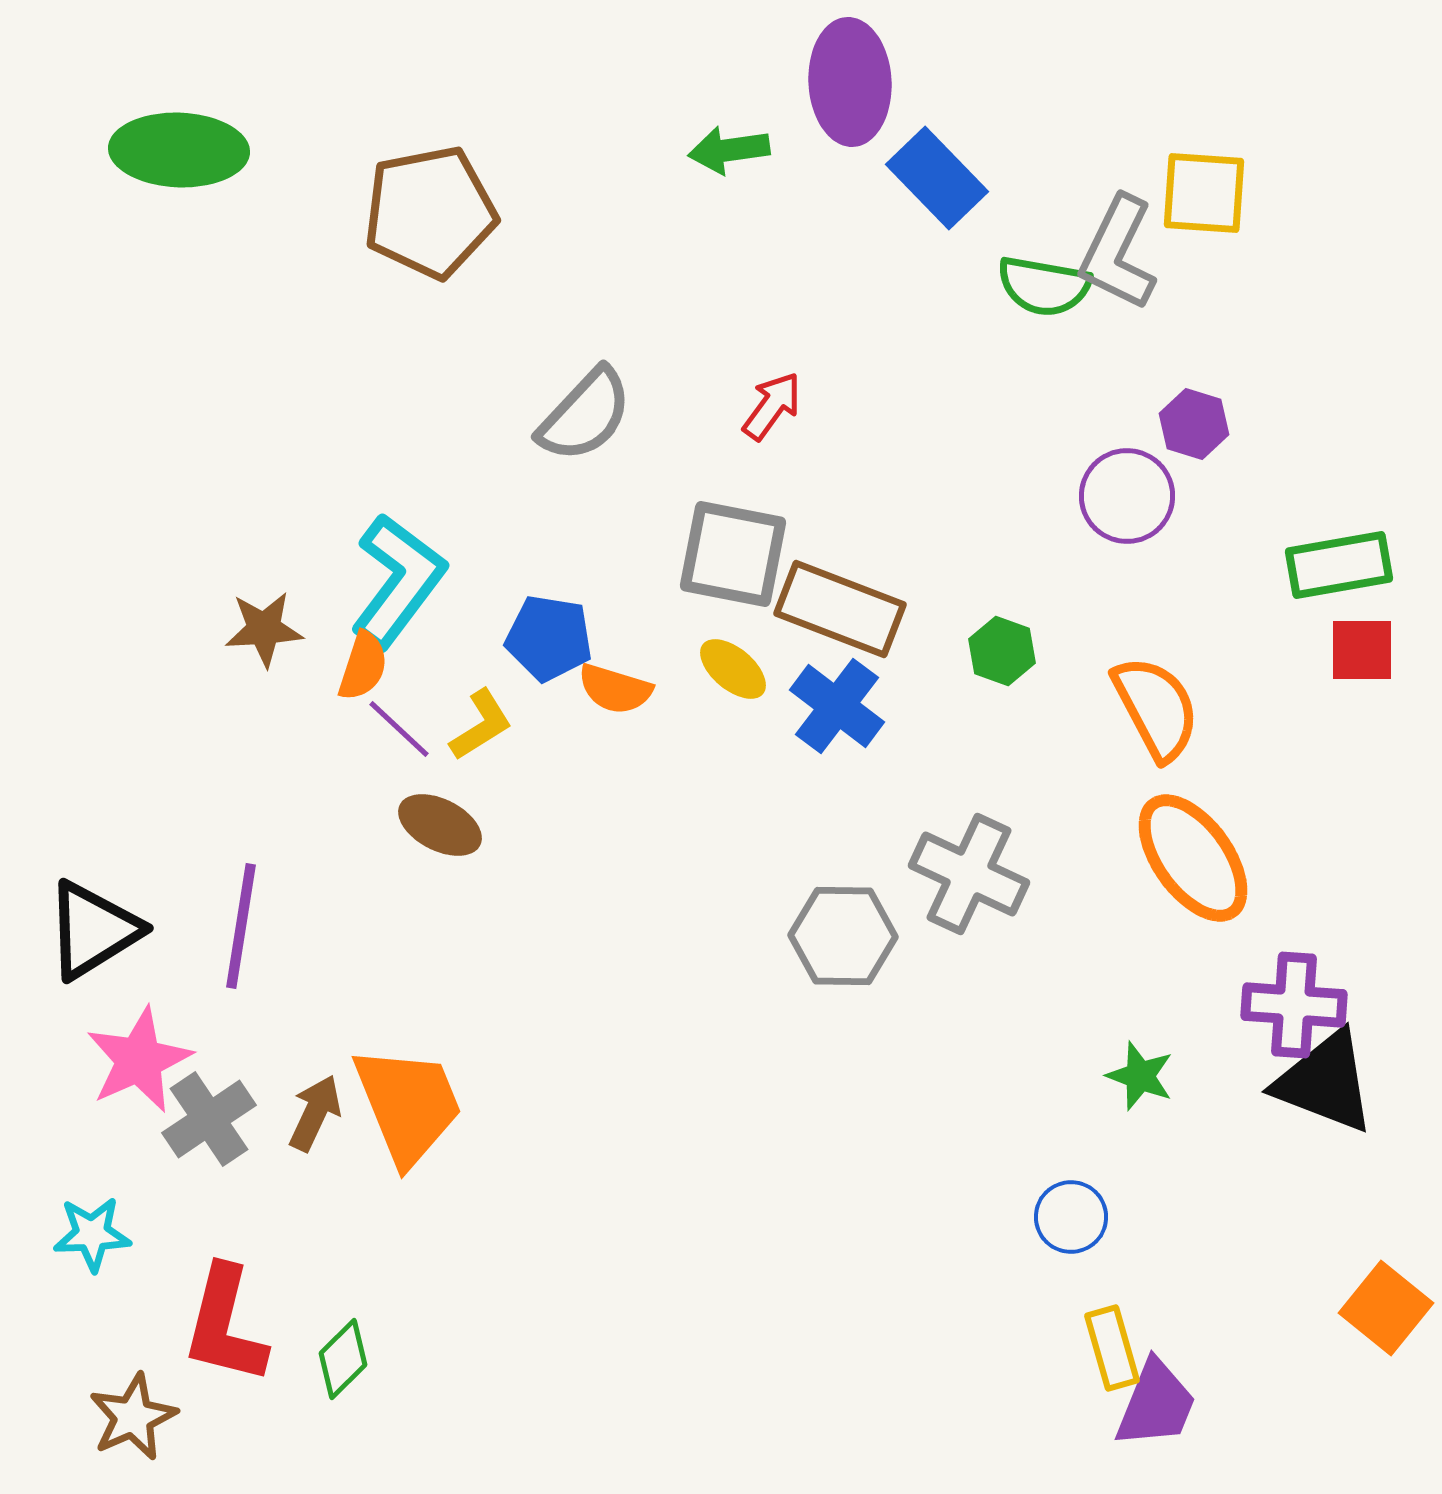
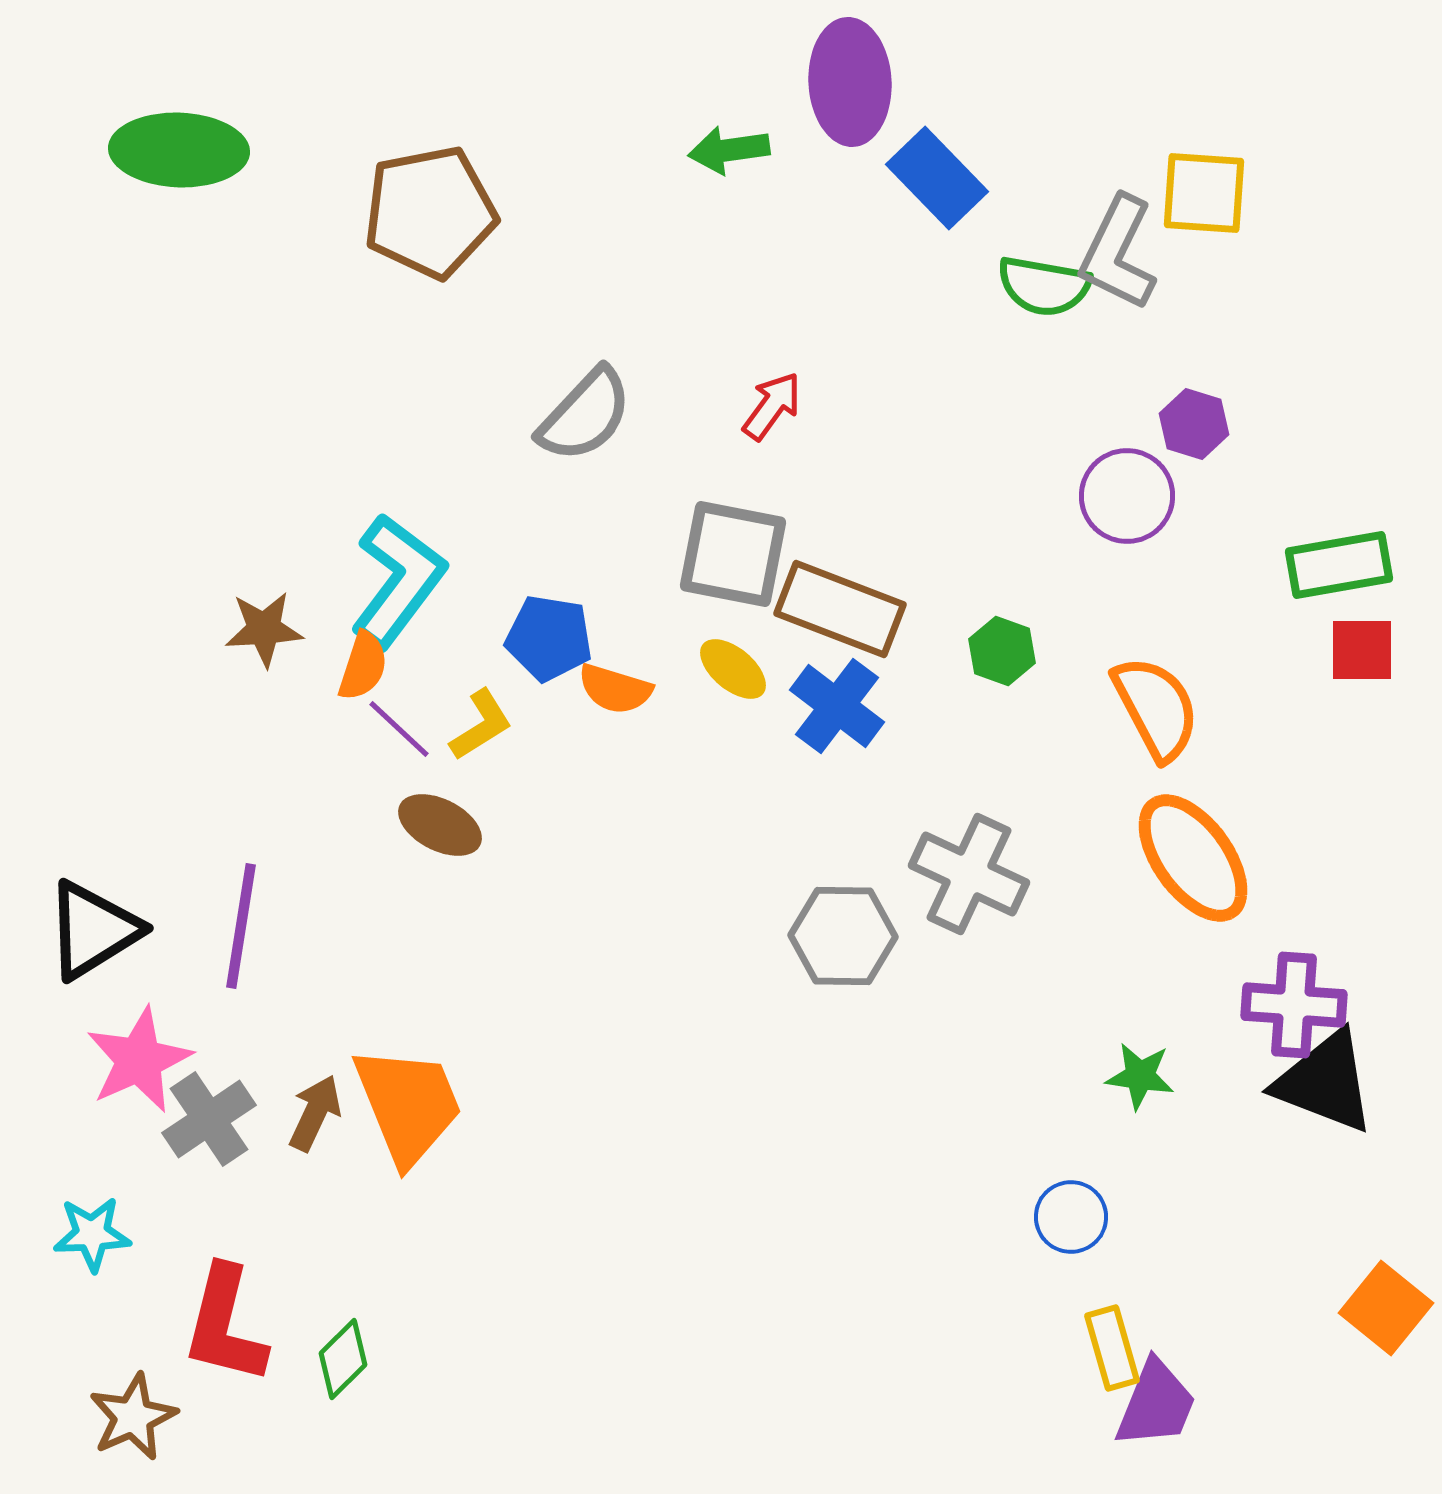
green star at (1140, 1076): rotated 12 degrees counterclockwise
